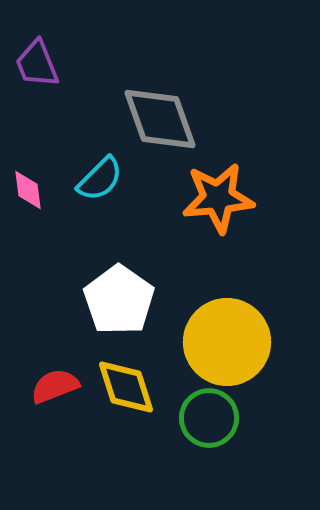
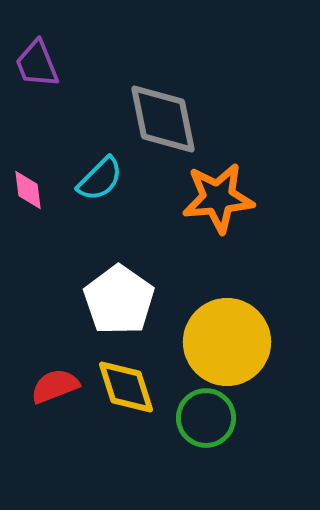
gray diamond: moved 3 px right; rotated 8 degrees clockwise
green circle: moved 3 px left
